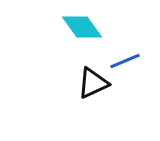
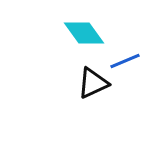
cyan diamond: moved 2 px right, 6 px down
